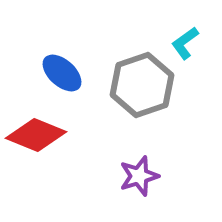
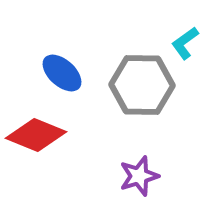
gray hexagon: rotated 20 degrees clockwise
